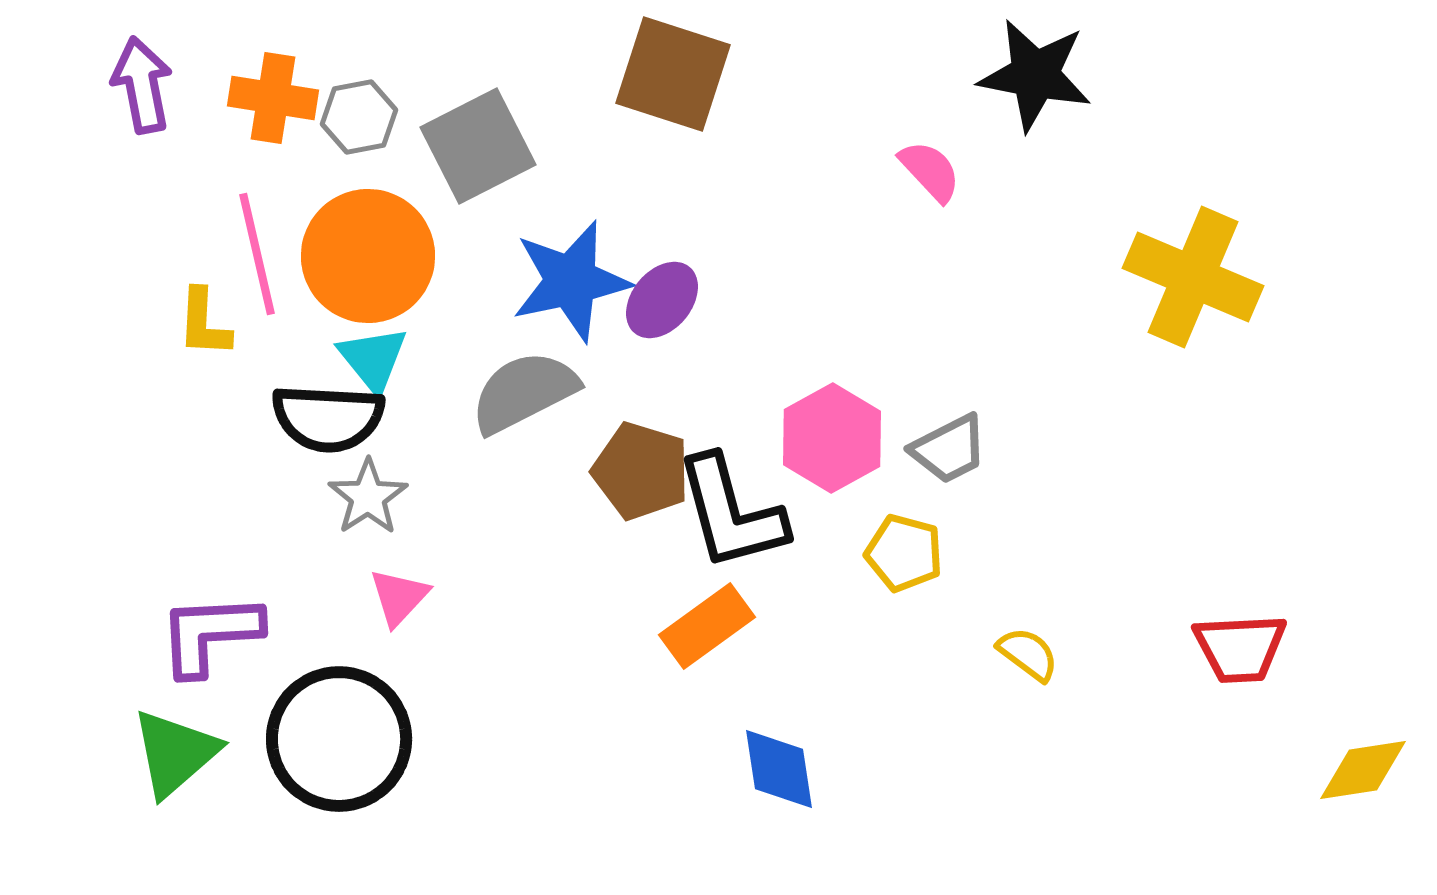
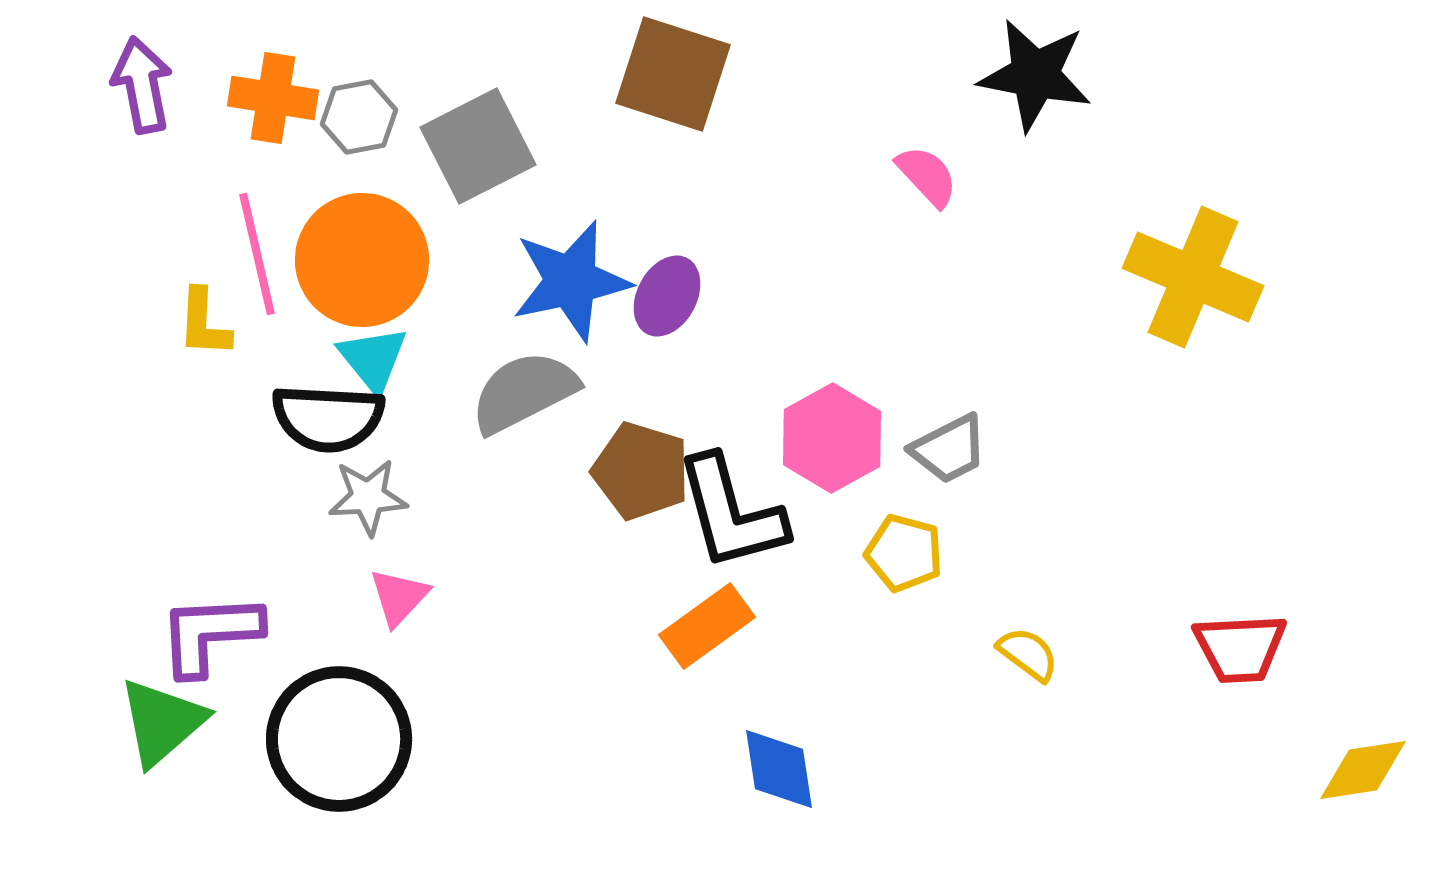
pink semicircle: moved 3 px left, 5 px down
orange circle: moved 6 px left, 4 px down
purple ellipse: moved 5 px right, 4 px up; rotated 12 degrees counterclockwise
gray star: rotated 30 degrees clockwise
green triangle: moved 13 px left, 31 px up
